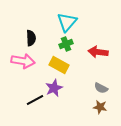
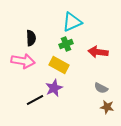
cyan triangle: moved 5 px right; rotated 25 degrees clockwise
brown star: moved 7 px right
